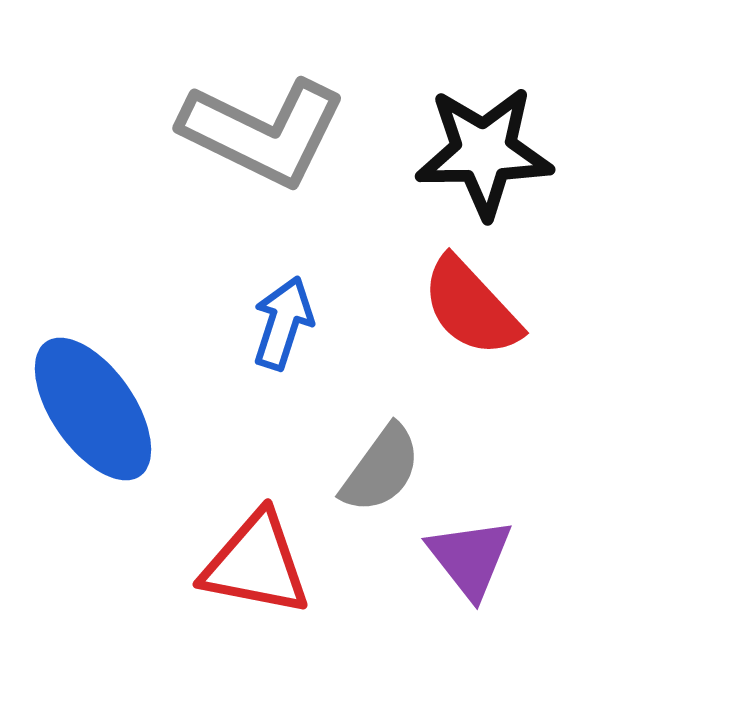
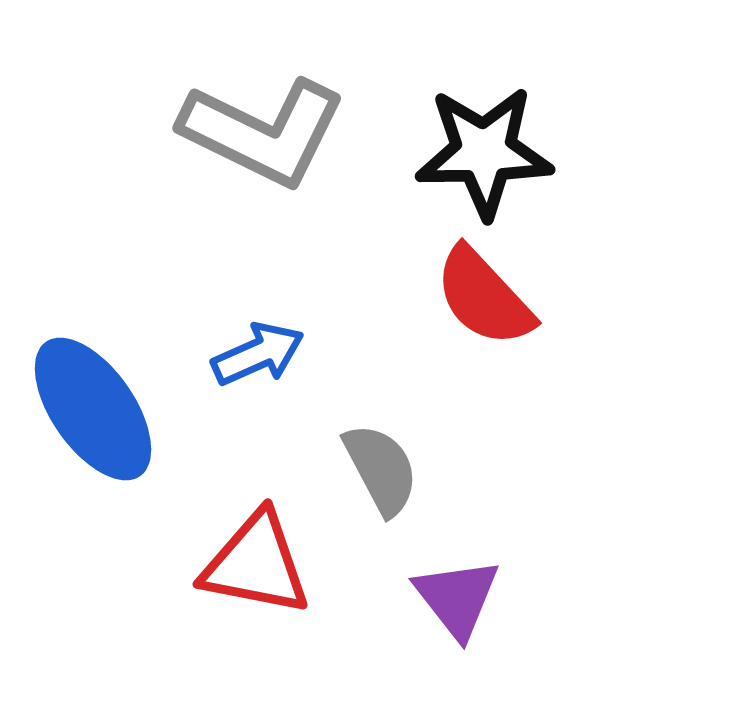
red semicircle: moved 13 px right, 10 px up
blue arrow: moved 25 px left, 31 px down; rotated 48 degrees clockwise
gray semicircle: rotated 64 degrees counterclockwise
purple triangle: moved 13 px left, 40 px down
